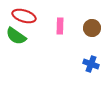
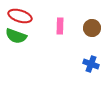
red ellipse: moved 4 px left
green semicircle: rotated 15 degrees counterclockwise
